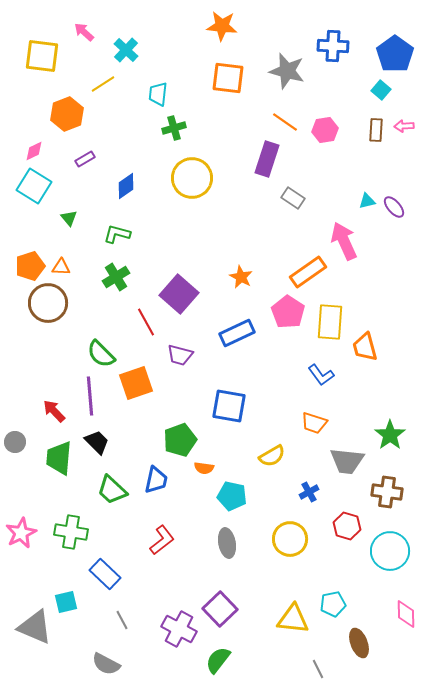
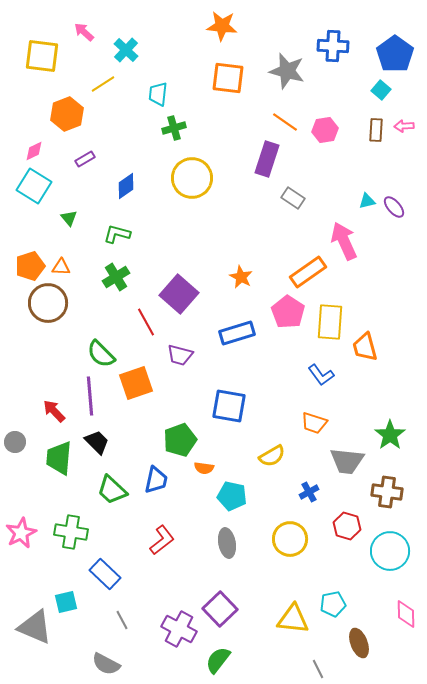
blue rectangle at (237, 333): rotated 8 degrees clockwise
